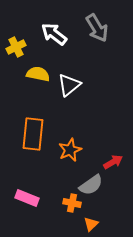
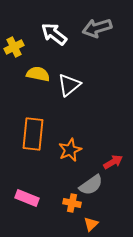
gray arrow: rotated 104 degrees clockwise
yellow cross: moved 2 px left
